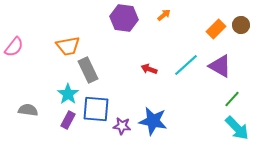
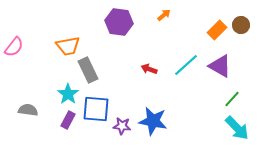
purple hexagon: moved 5 px left, 4 px down
orange rectangle: moved 1 px right, 1 px down
